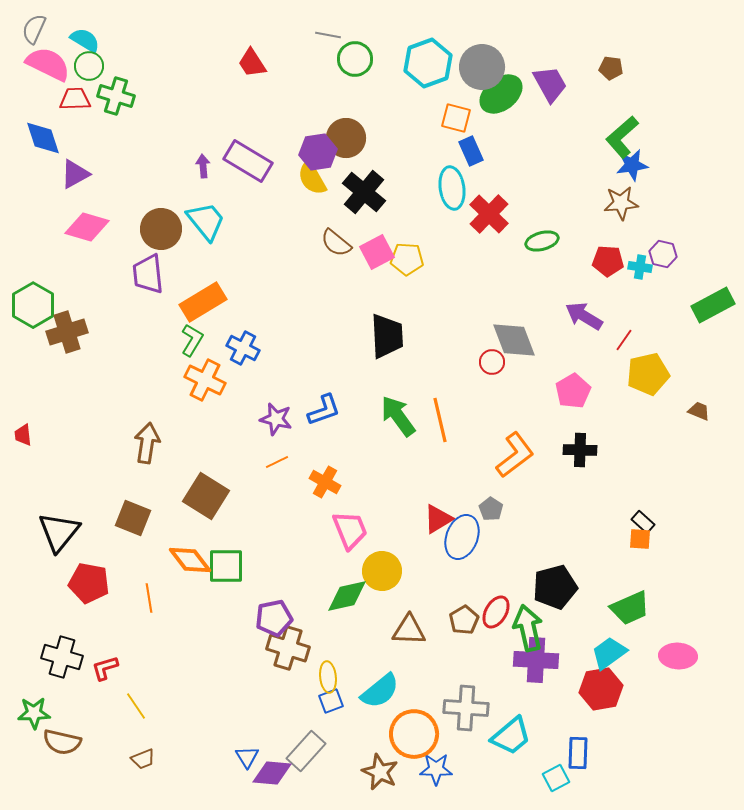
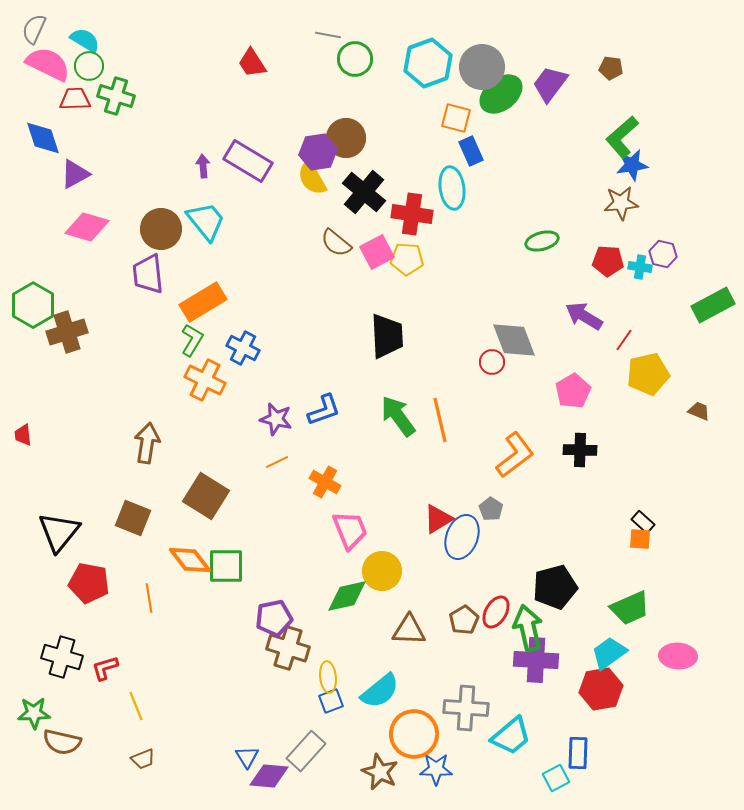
purple trapezoid at (550, 84): rotated 114 degrees counterclockwise
red cross at (489, 214): moved 77 px left; rotated 36 degrees counterclockwise
yellow line at (136, 706): rotated 12 degrees clockwise
purple diamond at (272, 773): moved 3 px left, 3 px down
